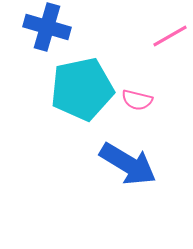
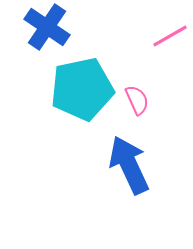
blue cross: rotated 18 degrees clockwise
pink semicircle: rotated 128 degrees counterclockwise
blue arrow: moved 1 px right, 1 px down; rotated 146 degrees counterclockwise
